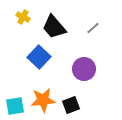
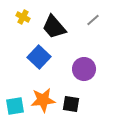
gray line: moved 8 px up
black square: moved 1 px up; rotated 30 degrees clockwise
